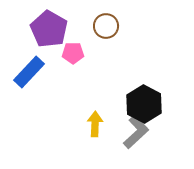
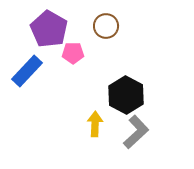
blue rectangle: moved 2 px left, 1 px up
black hexagon: moved 18 px left, 9 px up
